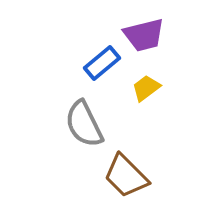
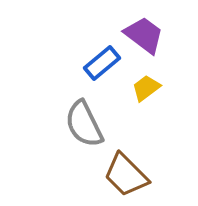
purple trapezoid: rotated 129 degrees counterclockwise
brown trapezoid: moved 1 px up
